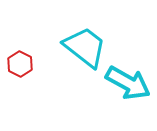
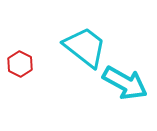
cyan arrow: moved 3 px left
